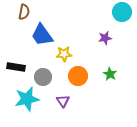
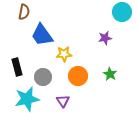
black rectangle: moved 1 px right; rotated 66 degrees clockwise
